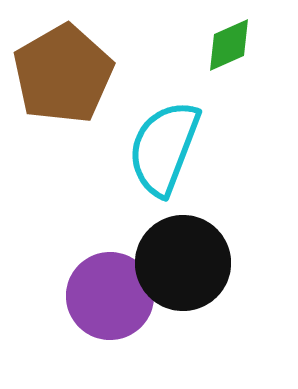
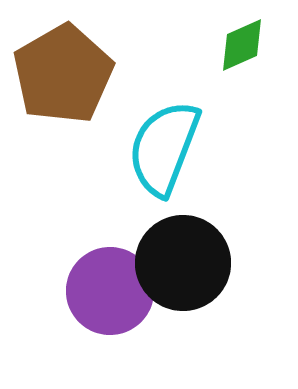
green diamond: moved 13 px right
purple circle: moved 5 px up
